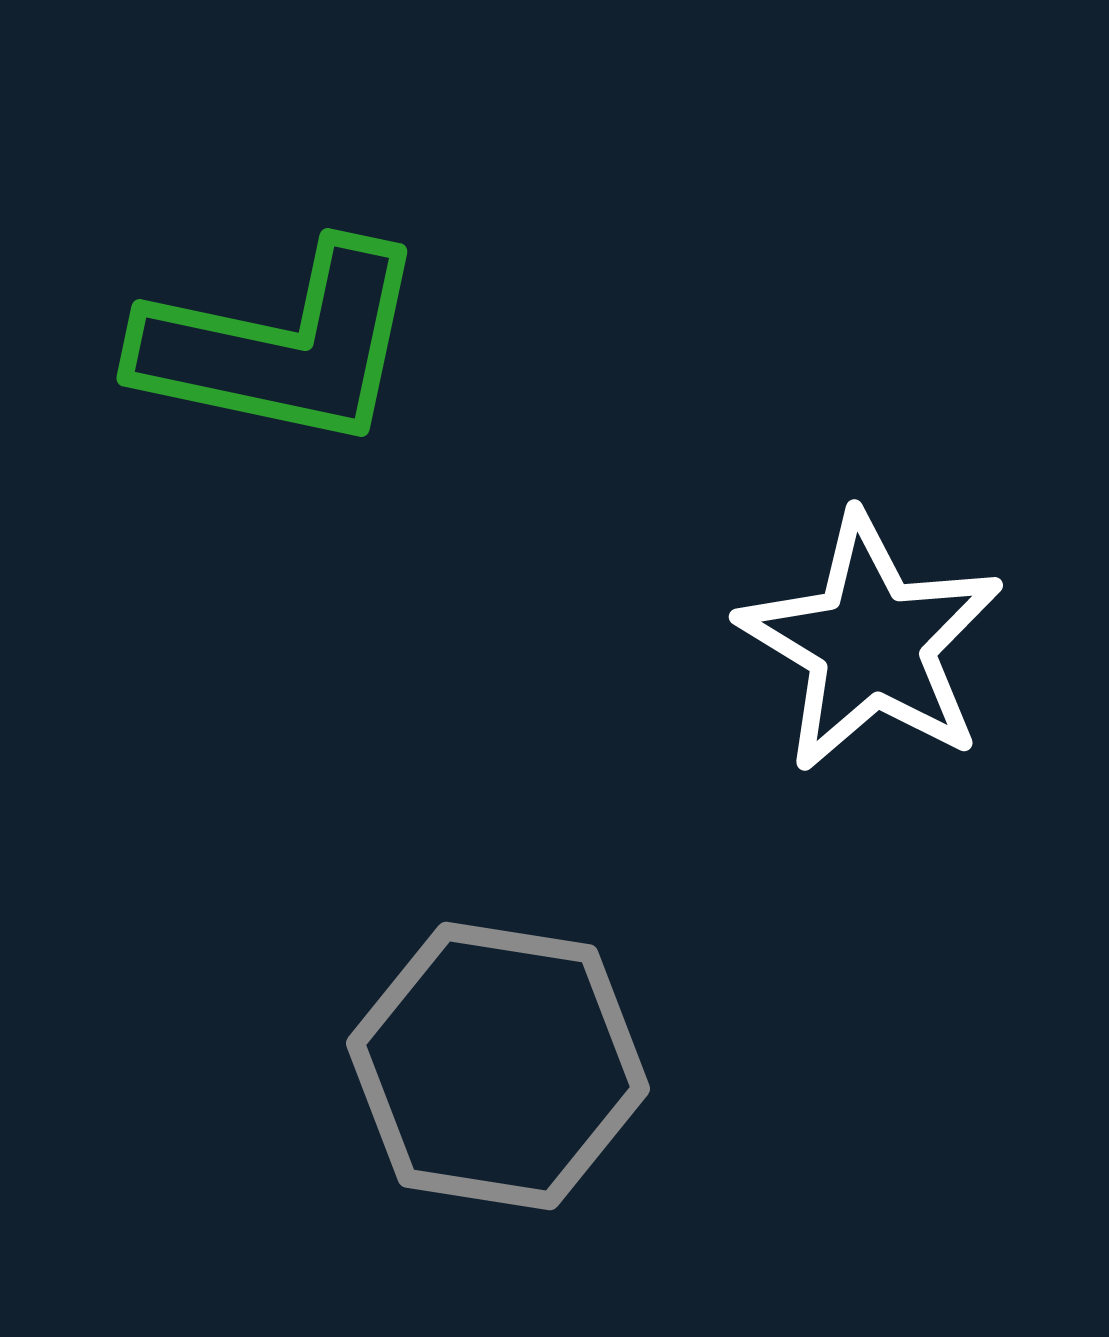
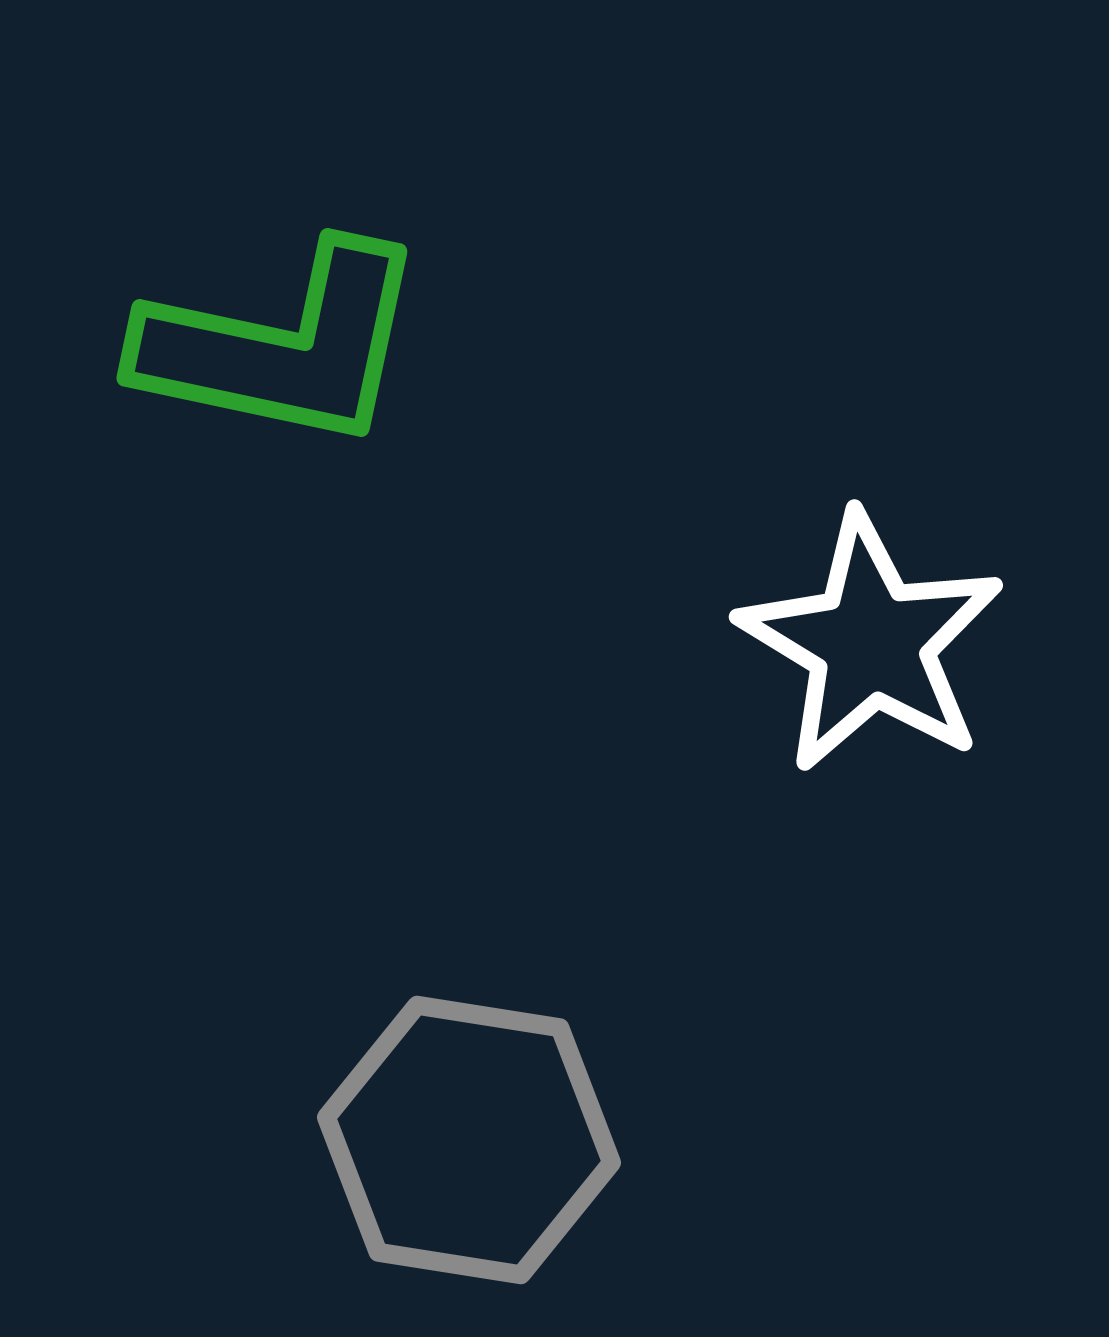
gray hexagon: moved 29 px left, 74 px down
